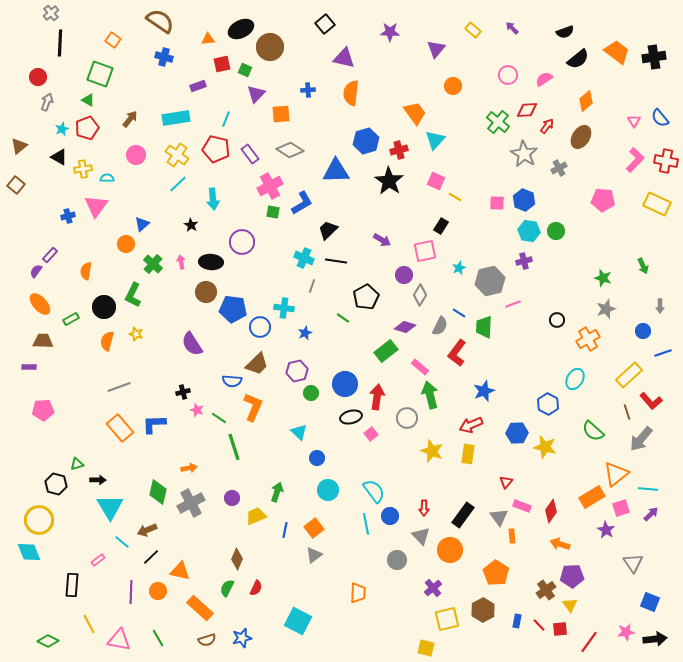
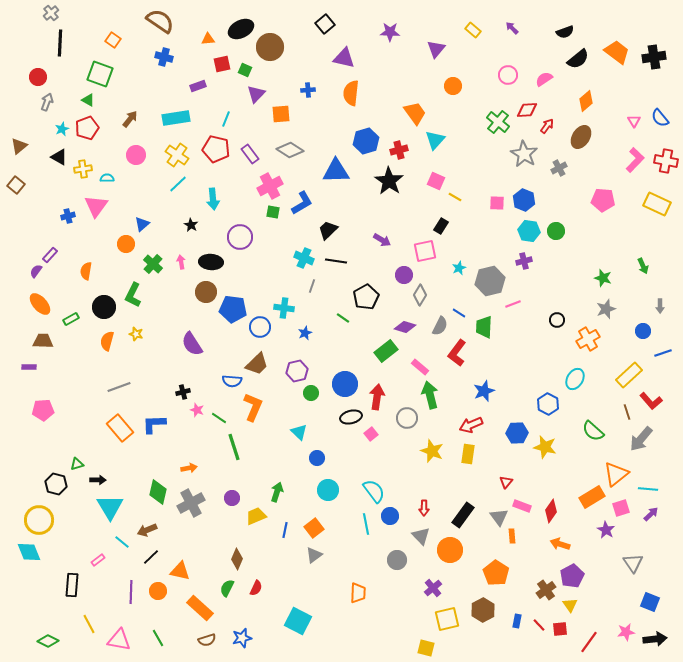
purple circle at (242, 242): moved 2 px left, 5 px up
purple pentagon at (572, 576): rotated 25 degrees counterclockwise
